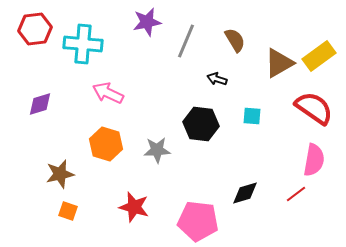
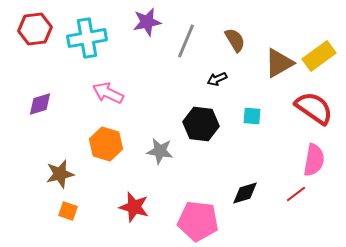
cyan cross: moved 4 px right, 6 px up; rotated 15 degrees counterclockwise
black arrow: rotated 42 degrees counterclockwise
gray star: moved 3 px right, 1 px down; rotated 12 degrees clockwise
